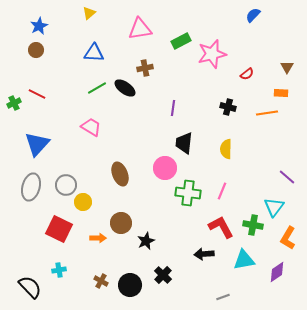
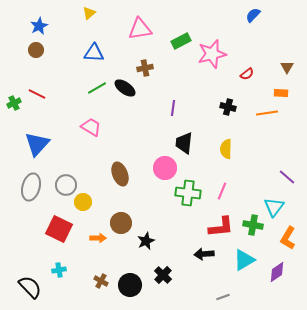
red L-shape at (221, 227): rotated 112 degrees clockwise
cyan triangle at (244, 260): rotated 20 degrees counterclockwise
